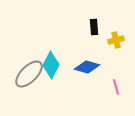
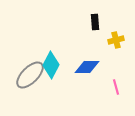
black rectangle: moved 1 px right, 5 px up
blue diamond: rotated 15 degrees counterclockwise
gray ellipse: moved 1 px right, 1 px down
